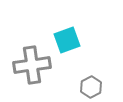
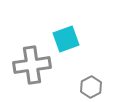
cyan square: moved 1 px left, 1 px up
